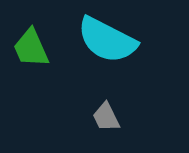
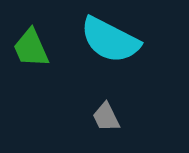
cyan semicircle: moved 3 px right
